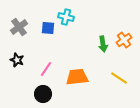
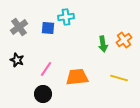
cyan cross: rotated 21 degrees counterclockwise
yellow line: rotated 18 degrees counterclockwise
